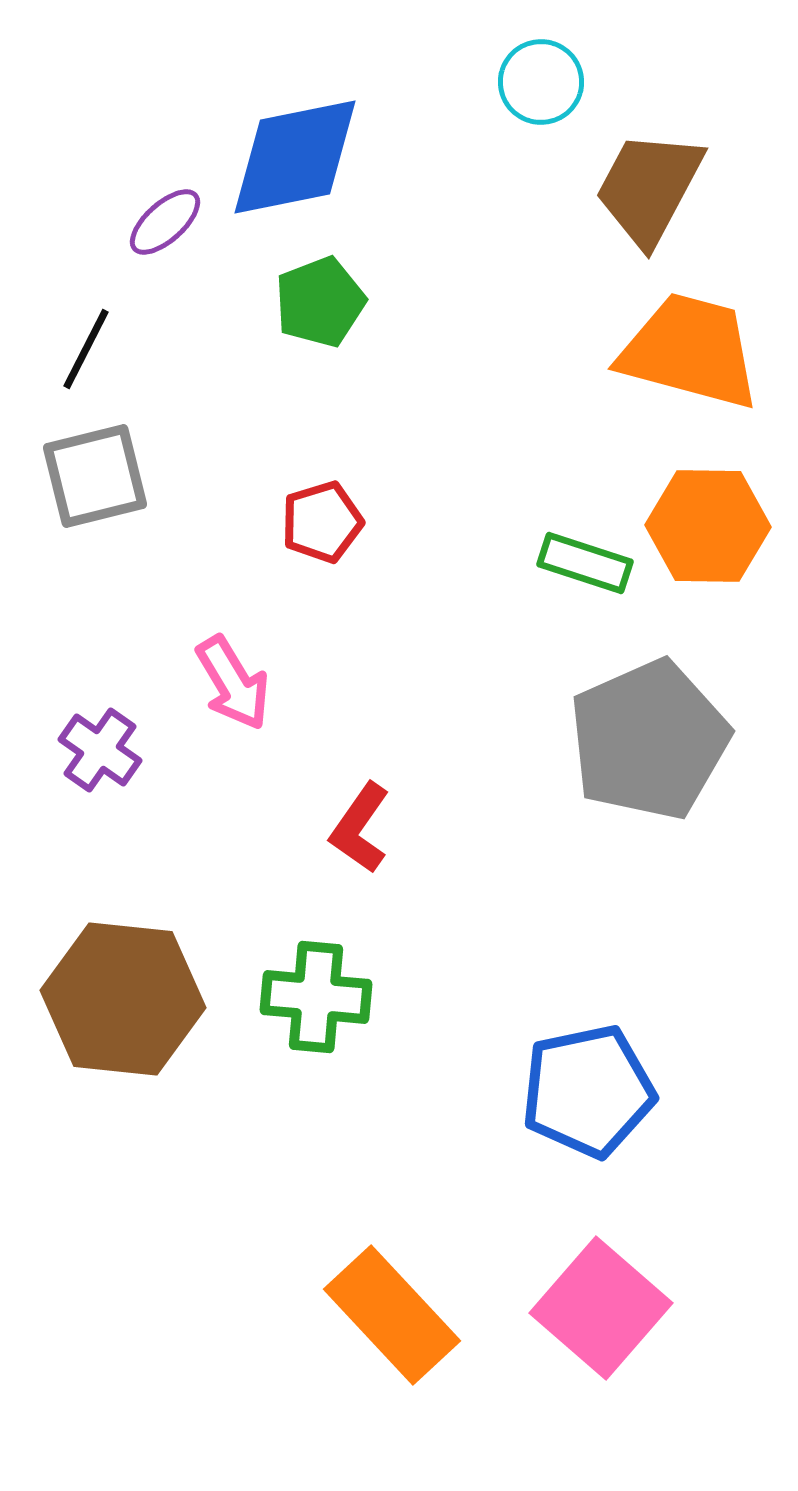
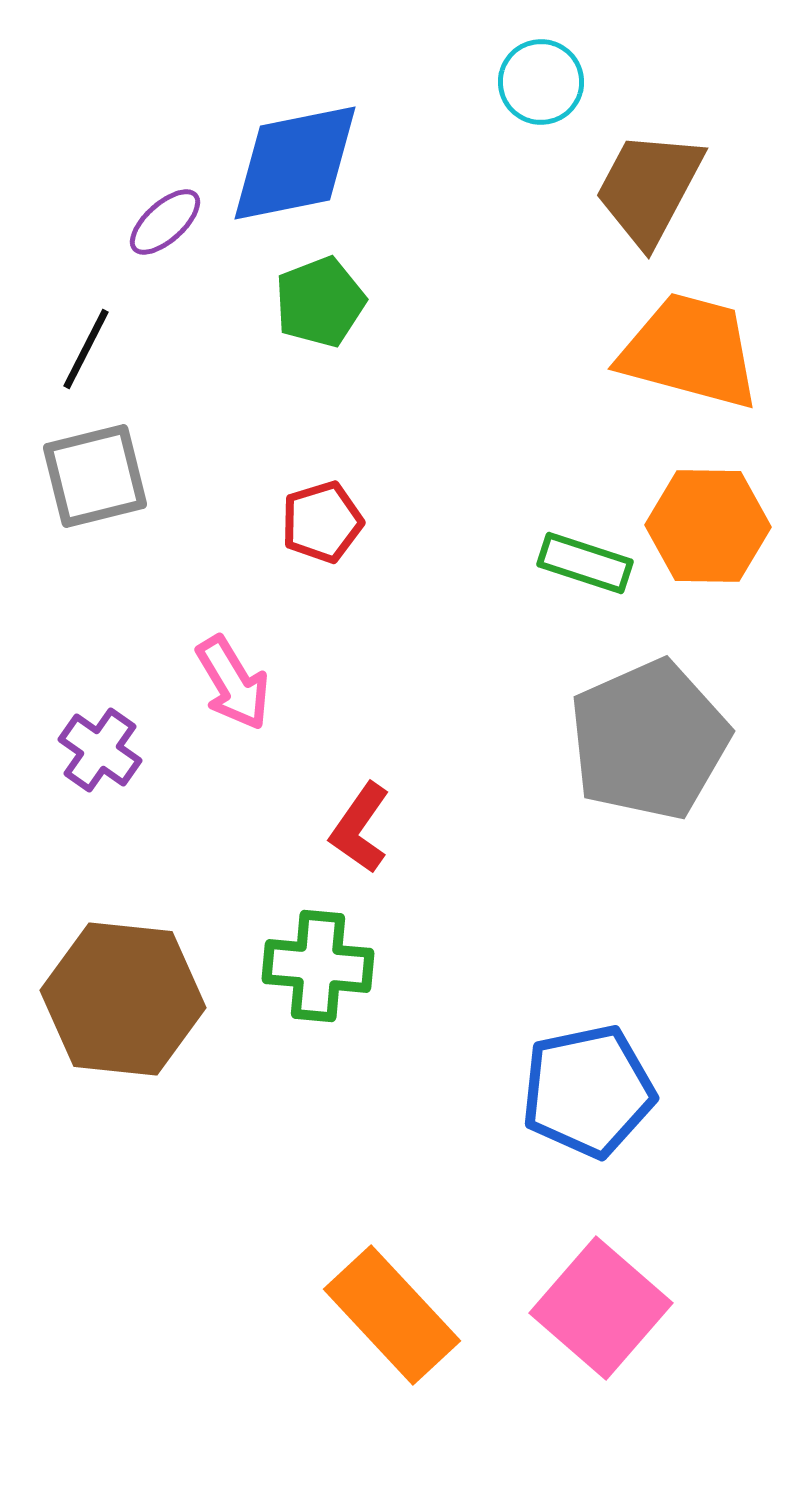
blue diamond: moved 6 px down
green cross: moved 2 px right, 31 px up
